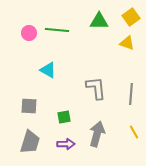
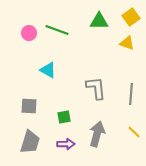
green line: rotated 15 degrees clockwise
yellow line: rotated 16 degrees counterclockwise
